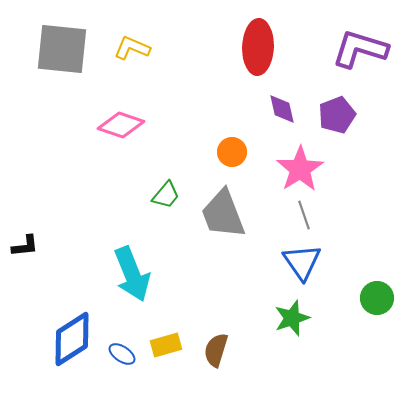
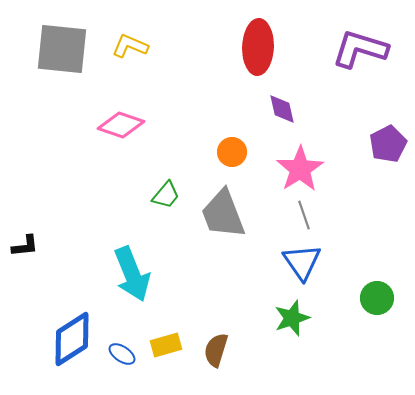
yellow L-shape: moved 2 px left, 2 px up
purple pentagon: moved 51 px right, 29 px down; rotated 6 degrees counterclockwise
